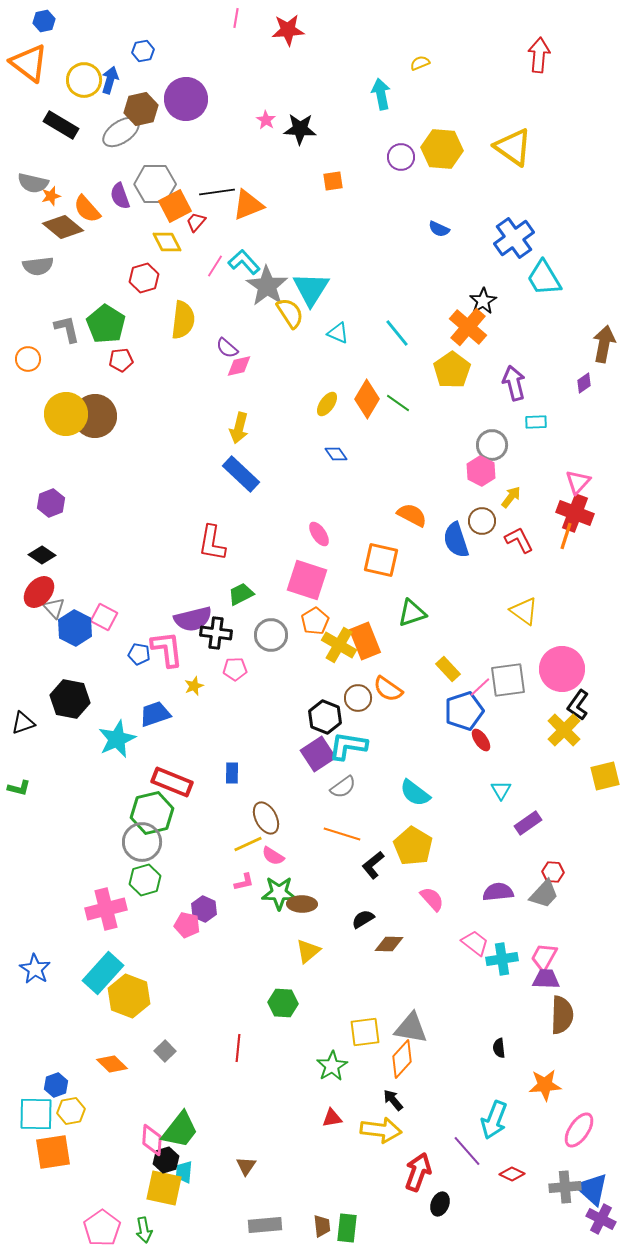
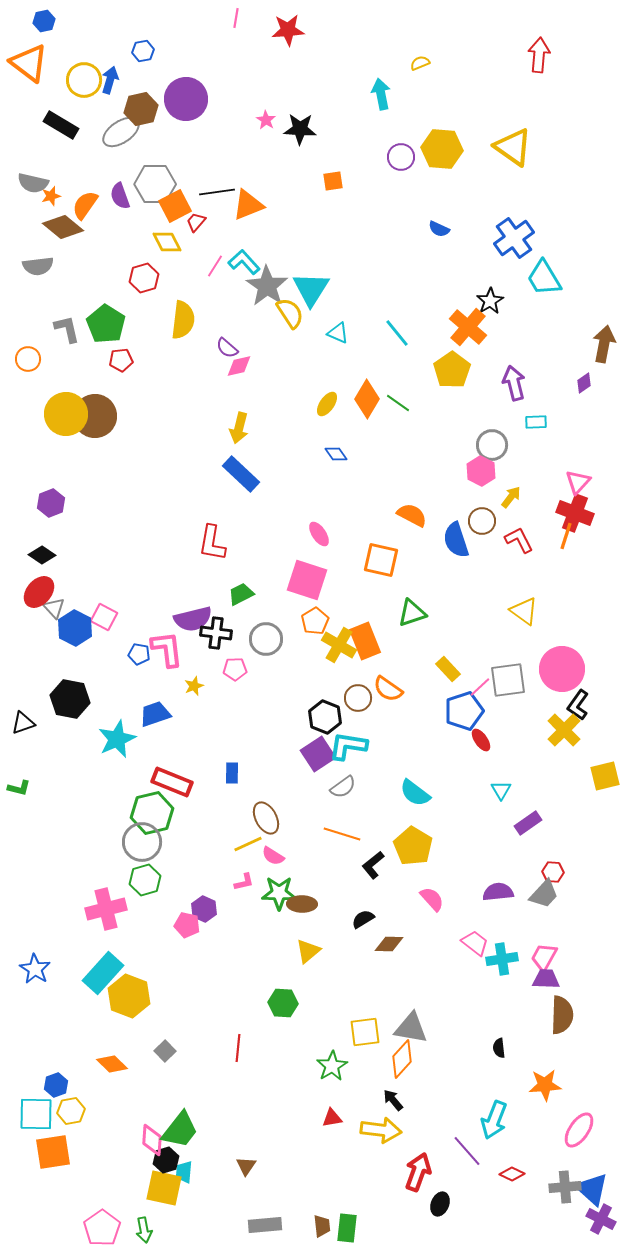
orange semicircle at (87, 209): moved 2 px left, 4 px up; rotated 76 degrees clockwise
black star at (483, 301): moved 7 px right
gray circle at (271, 635): moved 5 px left, 4 px down
